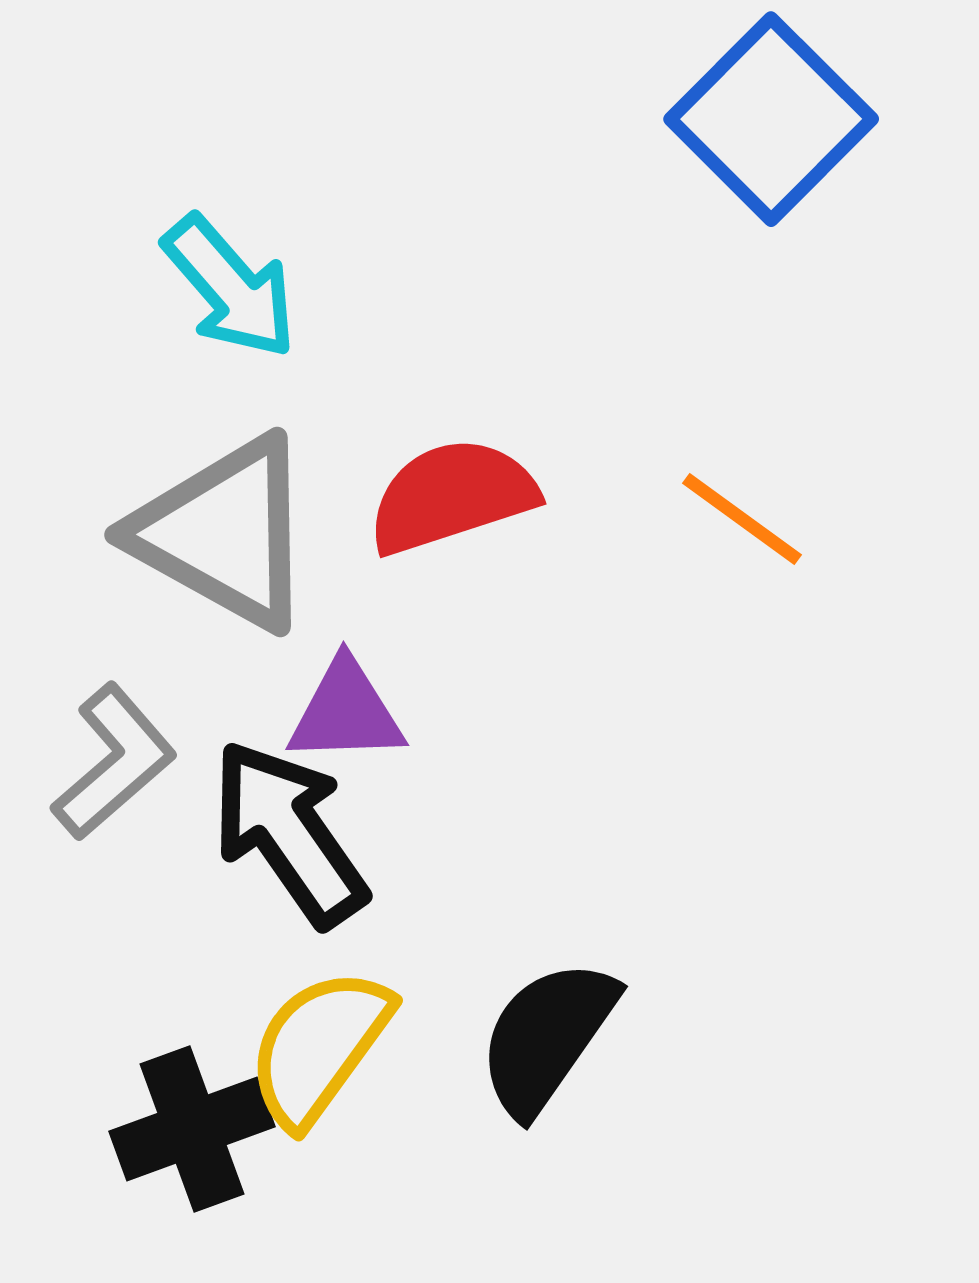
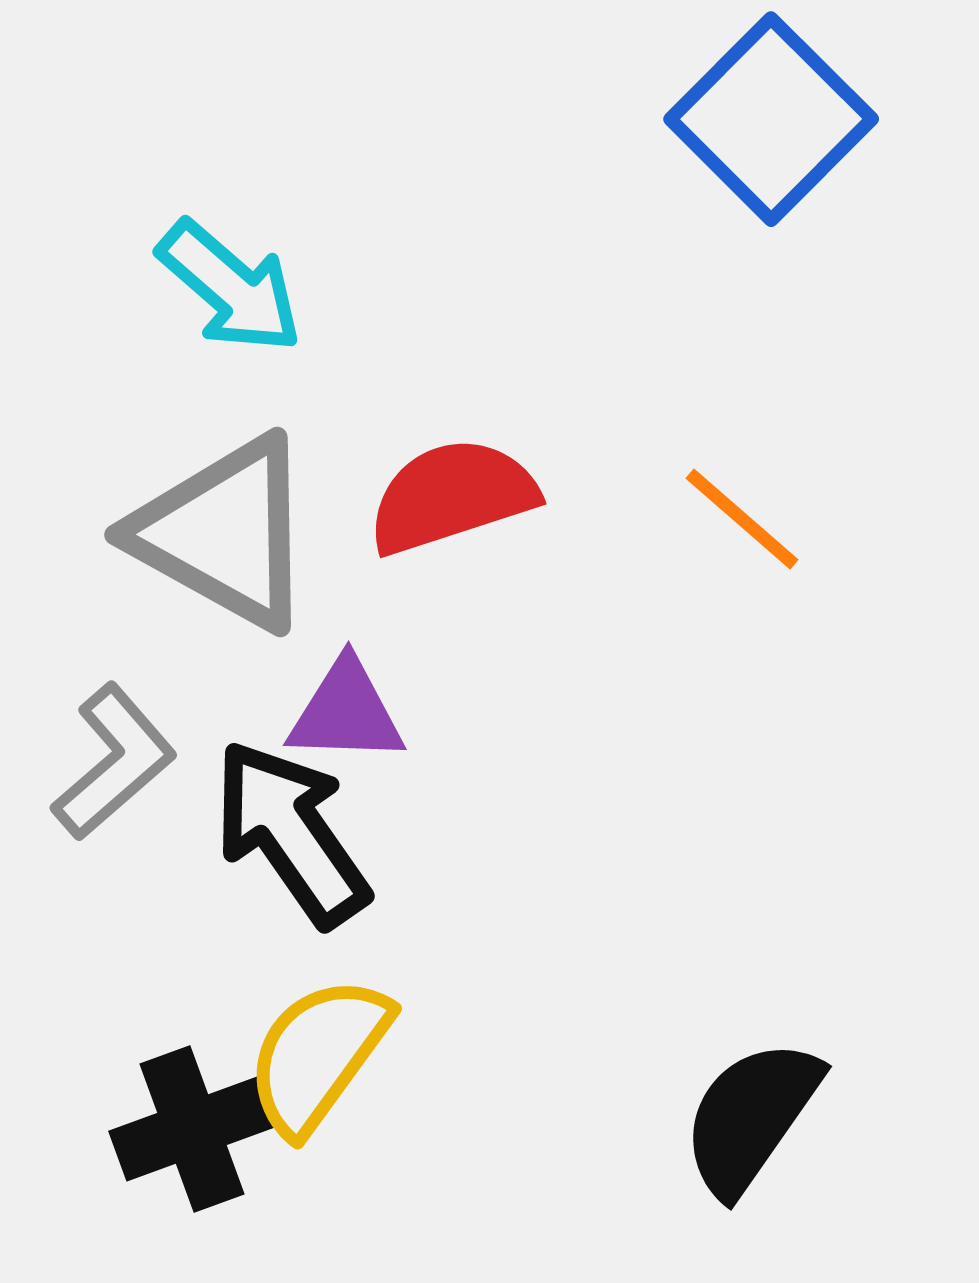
cyan arrow: rotated 8 degrees counterclockwise
orange line: rotated 5 degrees clockwise
purple triangle: rotated 4 degrees clockwise
black arrow: moved 2 px right
black semicircle: moved 204 px right, 80 px down
yellow semicircle: moved 1 px left, 8 px down
